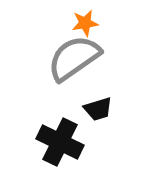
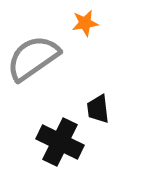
gray semicircle: moved 41 px left
black trapezoid: rotated 100 degrees clockwise
